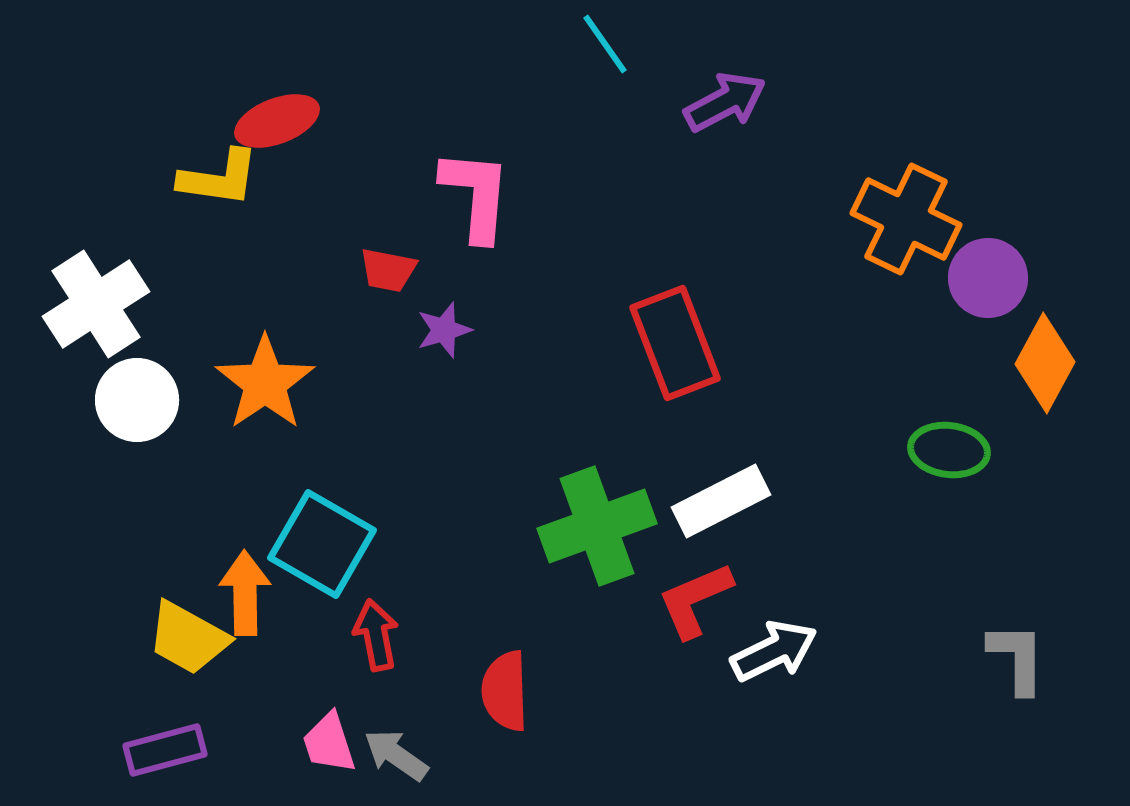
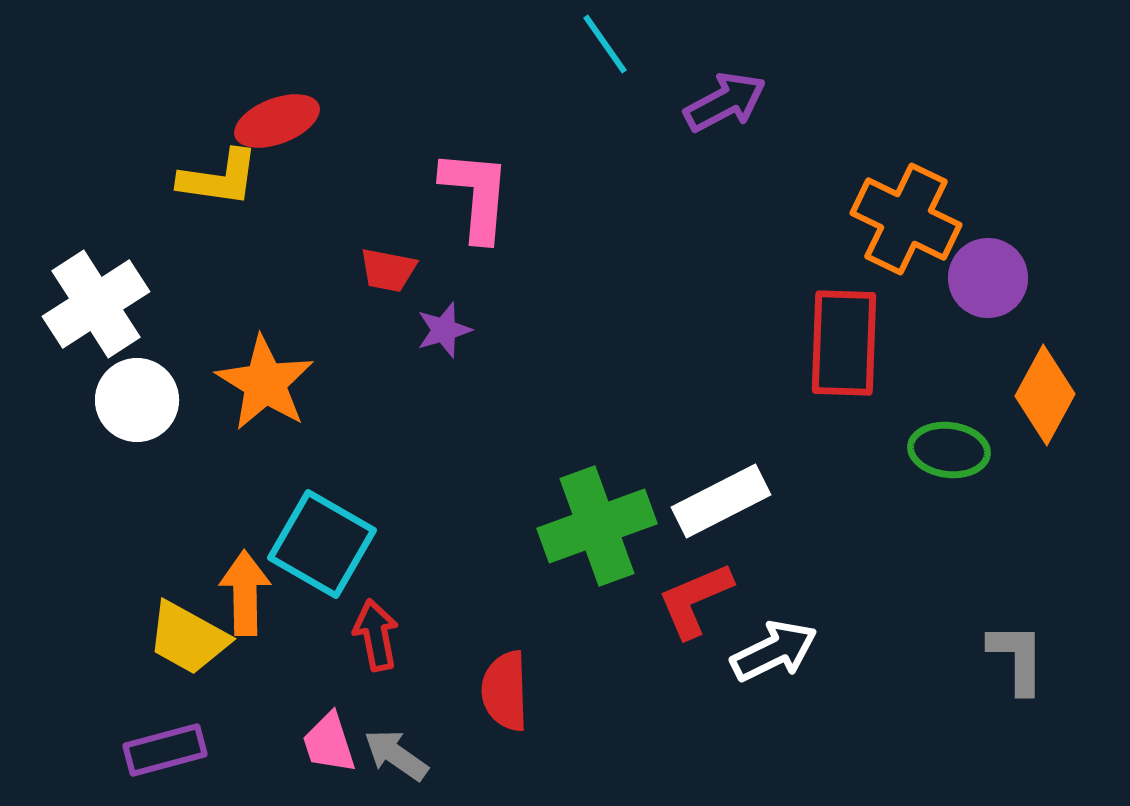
red rectangle: moved 169 px right; rotated 23 degrees clockwise
orange diamond: moved 32 px down
orange star: rotated 6 degrees counterclockwise
